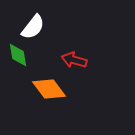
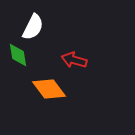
white semicircle: rotated 12 degrees counterclockwise
